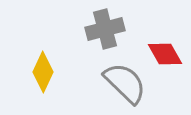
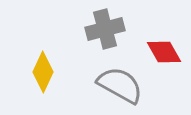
red diamond: moved 1 px left, 2 px up
gray semicircle: moved 5 px left, 2 px down; rotated 15 degrees counterclockwise
